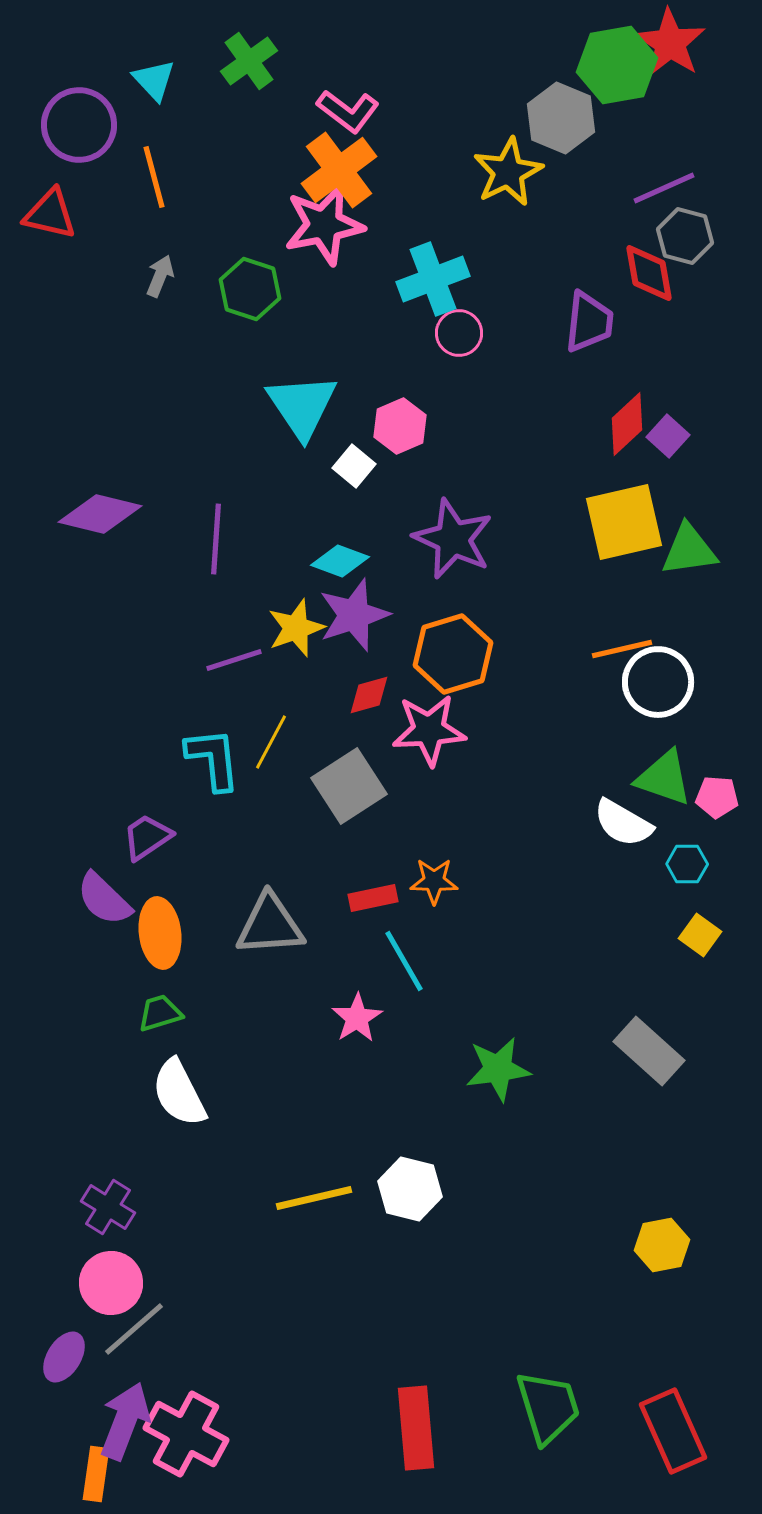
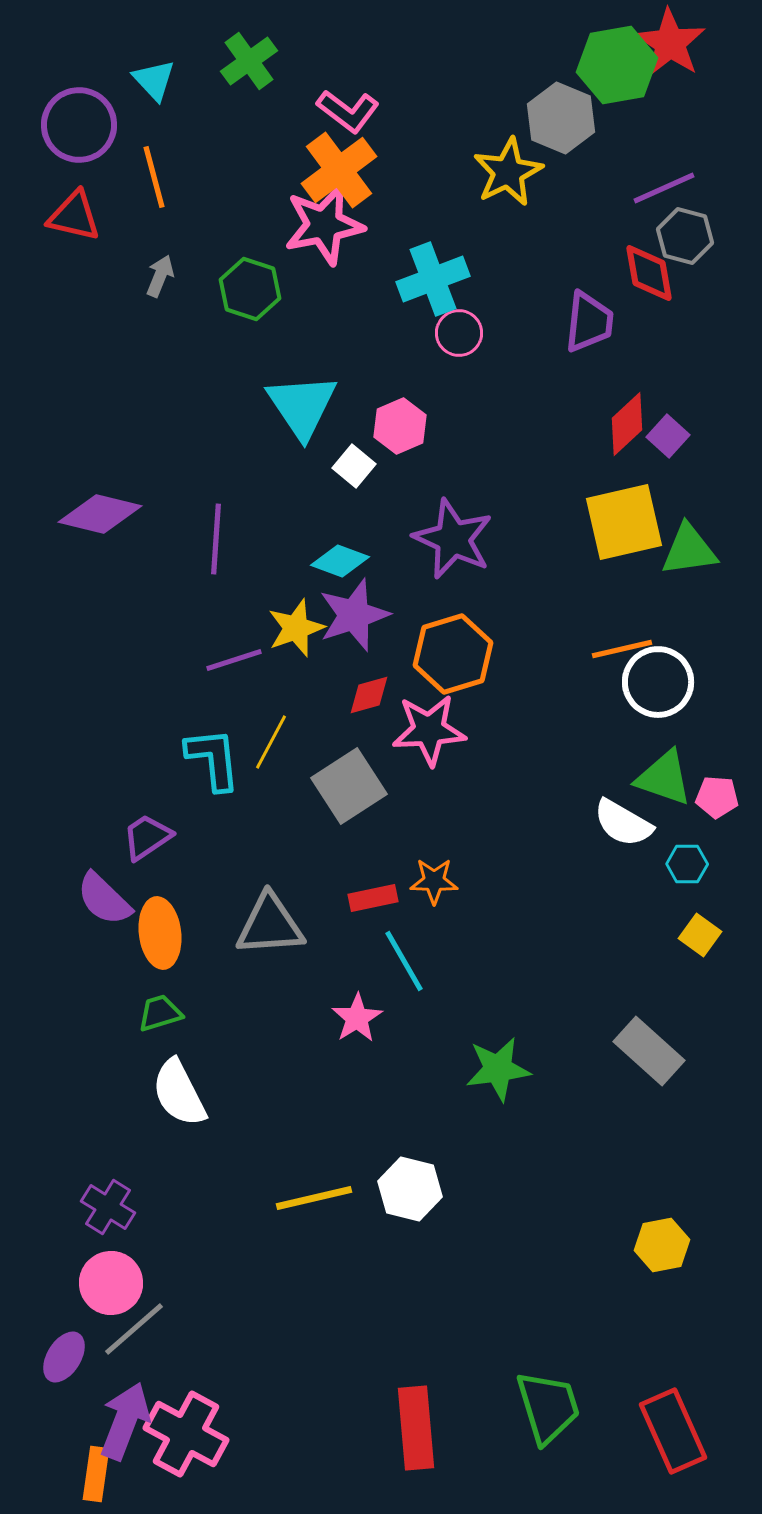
red triangle at (50, 214): moved 24 px right, 2 px down
